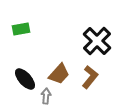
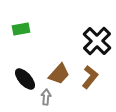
gray arrow: moved 1 px down
